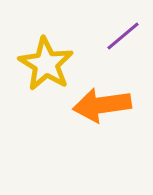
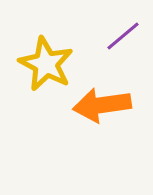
yellow star: rotated 4 degrees counterclockwise
